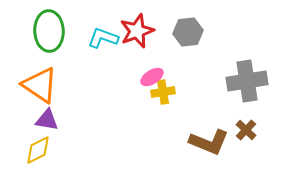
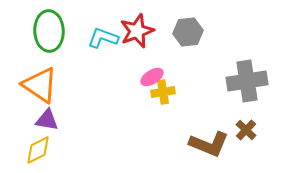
brown L-shape: moved 2 px down
